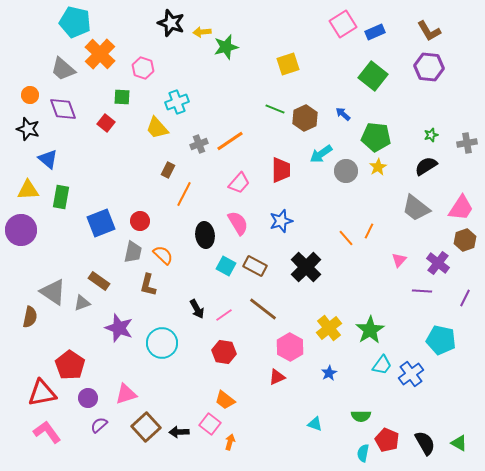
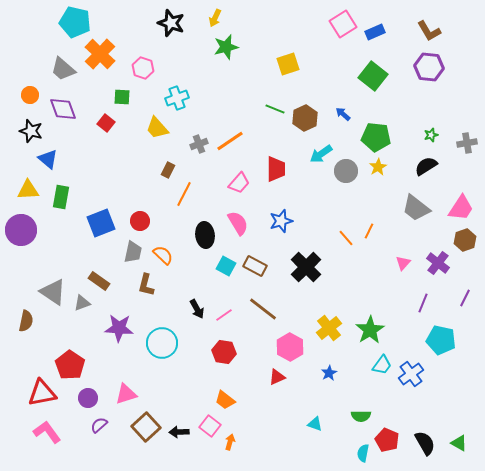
yellow arrow at (202, 32): moved 13 px right, 14 px up; rotated 60 degrees counterclockwise
cyan cross at (177, 102): moved 4 px up
black star at (28, 129): moved 3 px right, 2 px down
red trapezoid at (281, 170): moved 5 px left, 1 px up
pink triangle at (399, 260): moved 4 px right, 3 px down
brown L-shape at (148, 285): moved 2 px left
purple line at (422, 291): moved 1 px right, 12 px down; rotated 72 degrees counterclockwise
brown semicircle at (30, 317): moved 4 px left, 4 px down
purple star at (119, 328): rotated 16 degrees counterclockwise
pink square at (210, 424): moved 2 px down
